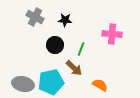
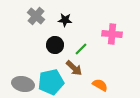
gray cross: moved 1 px right, 1 px up; rotated 12 degrees clockwise
green line: rotated 24 degrees clockwise
